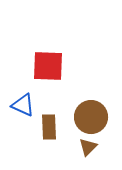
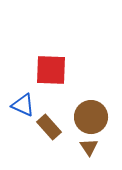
red square: moved 3 px right, 4 px down
brown rectangle: rotated 40 degrees counterclockwise
brown triangle: moved 1 px right; rotated 18 degrees counterclockwise
